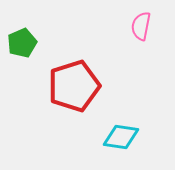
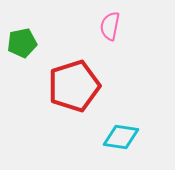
pink semicircle: moved 31 px left
green pentagon: rotated 12 degrees clockwise
